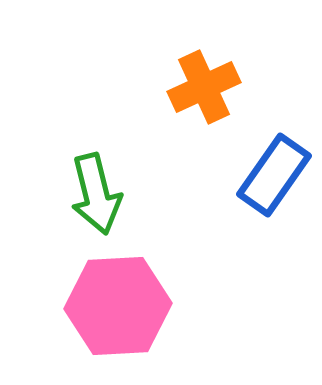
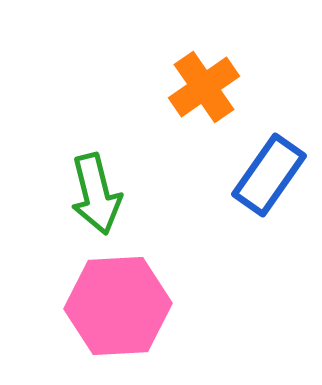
orange cross: rotated 10 degrees counterclockwise
blue rectangle: moved 5 px left
